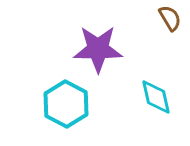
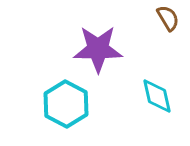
brown semicircle: moved 2 px left
cyan diamond: moved 1 px right, 1 px up
